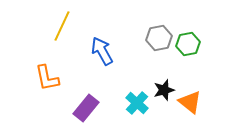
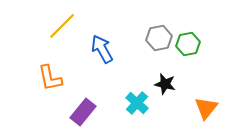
yellow line: rotated 20 degrees clockwise
blue arrow: moved 2 px up
orange L-shape: moved 3 px right
black star: moved 1 px right, 6 px up; rotated 30 degrees clockwise
orange triangle: moved 16 px right, 6 px down; rotated 30 degrees clockwise
purple rectangle: moved 3 px left, 4 px down
